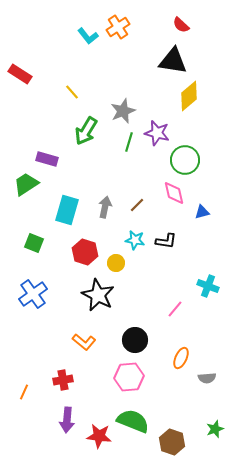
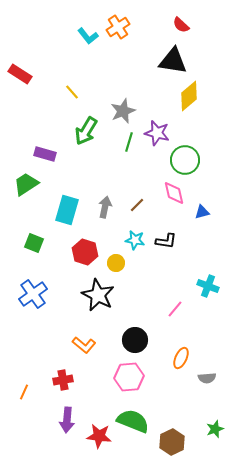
purple rectangle: moved 2 px left, 5 px up
orange L-shape: moved 3 px down
brown hexagon: rotated 15 degrees clockwise
